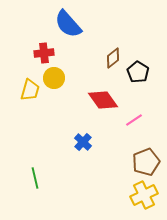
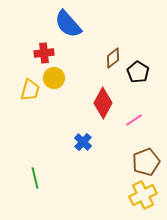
red diamond: moved 3 px down; rotated 64 degrees clockwise
yellow cross: moved 1 px left
